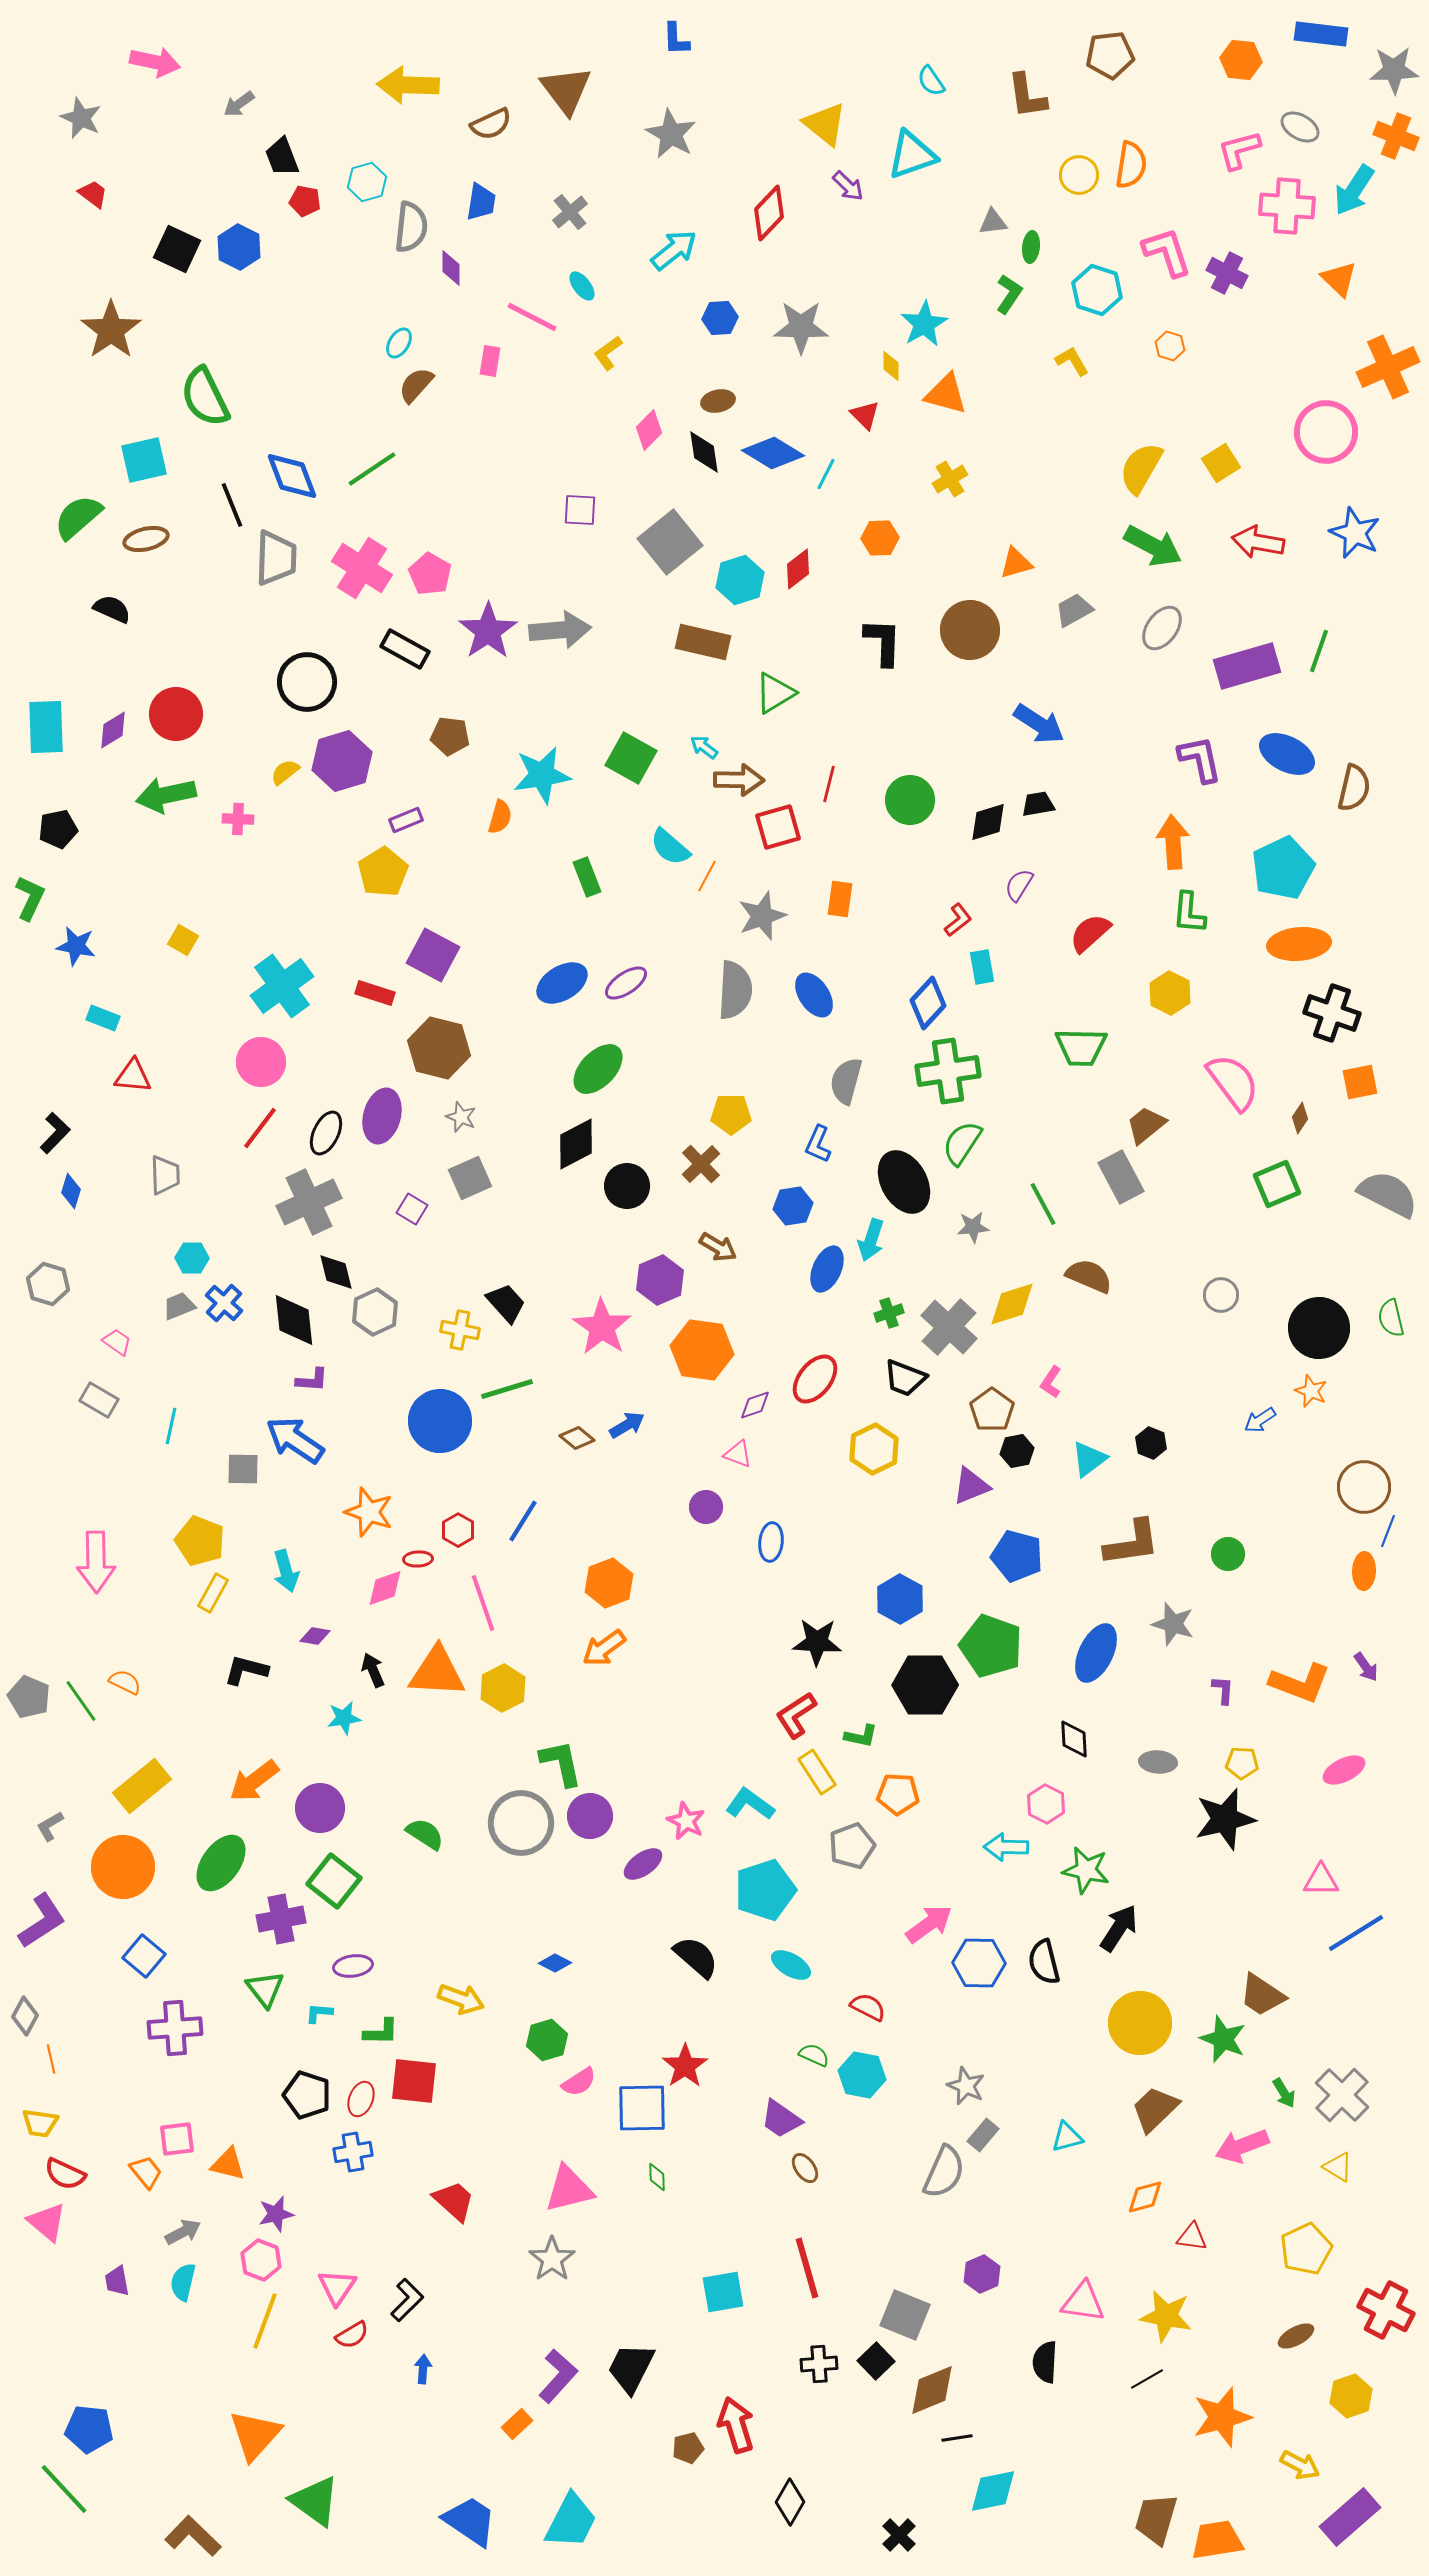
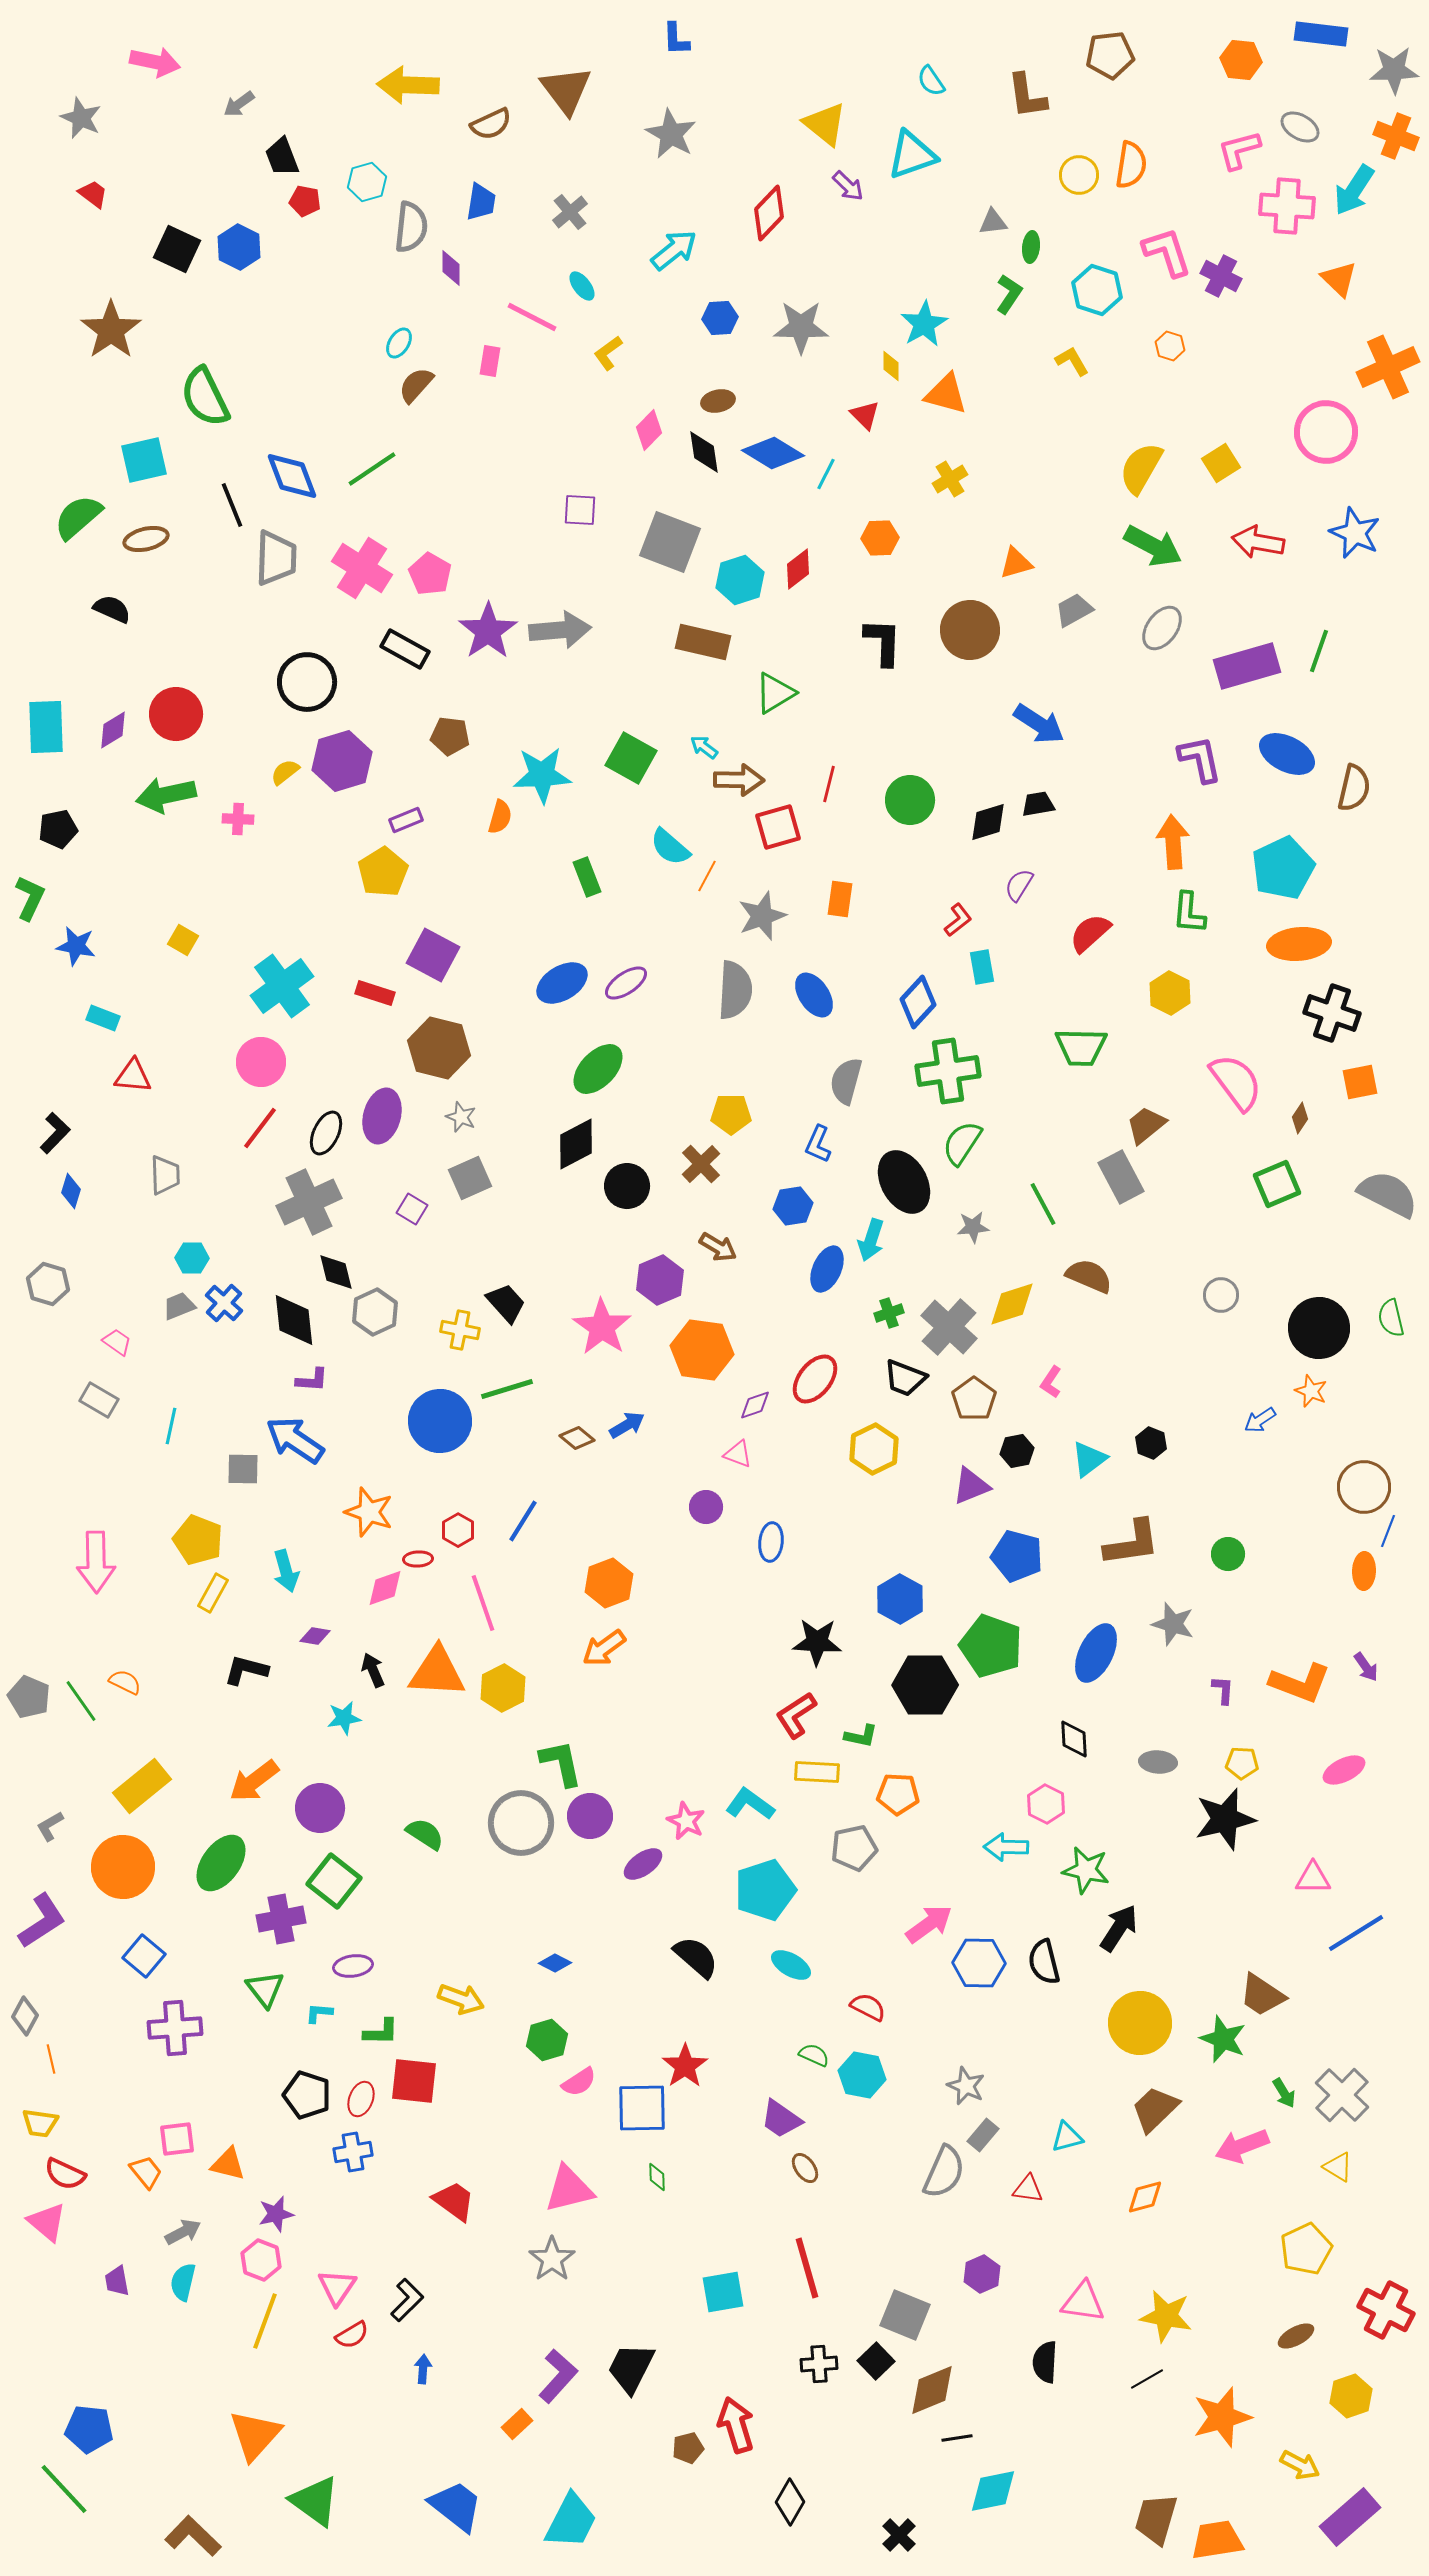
purple cross at (1227, 273): moved 6 px left, 3 px down
gray square at (670, 542): rotated 30 degrees counterclockwise
cyan star at (542, 775): rotated 6 degrees clockwise
blue diamond at (928, 1003): moved 10 px left, 1 px up
pink semicircle at (1233, 1082): moved 3 px right
brown pentagon at (992, 1410): moved 18 px left, 11 px up
yellow pentagon at (200, 1541): moved 2 px left, 1 px up
yellow rectangle at (817, 1772): rotated 54 degrees counterclockwise
gray pentagon at (852, 1846): moved 2 px right, 2 px down; rotated 9 degrees clockwise
pink triangle at (1321, 1880): moved 8 px left, 2 px up
red trapezoid at (454, 2201): rotated 6 degrees counterclockwise
red triangle at (1192, 2237): moved 164 px left, 48 px up
blue trapezoid at (470, 2521): moved 14 px left, 15 px up; rotated 4 degrees clockwise
